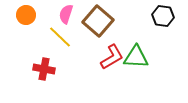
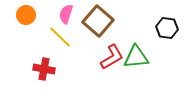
black hexagon: moved 4 px right, 12 px down
green triangle: rotated 8 degrees counterclockwise
